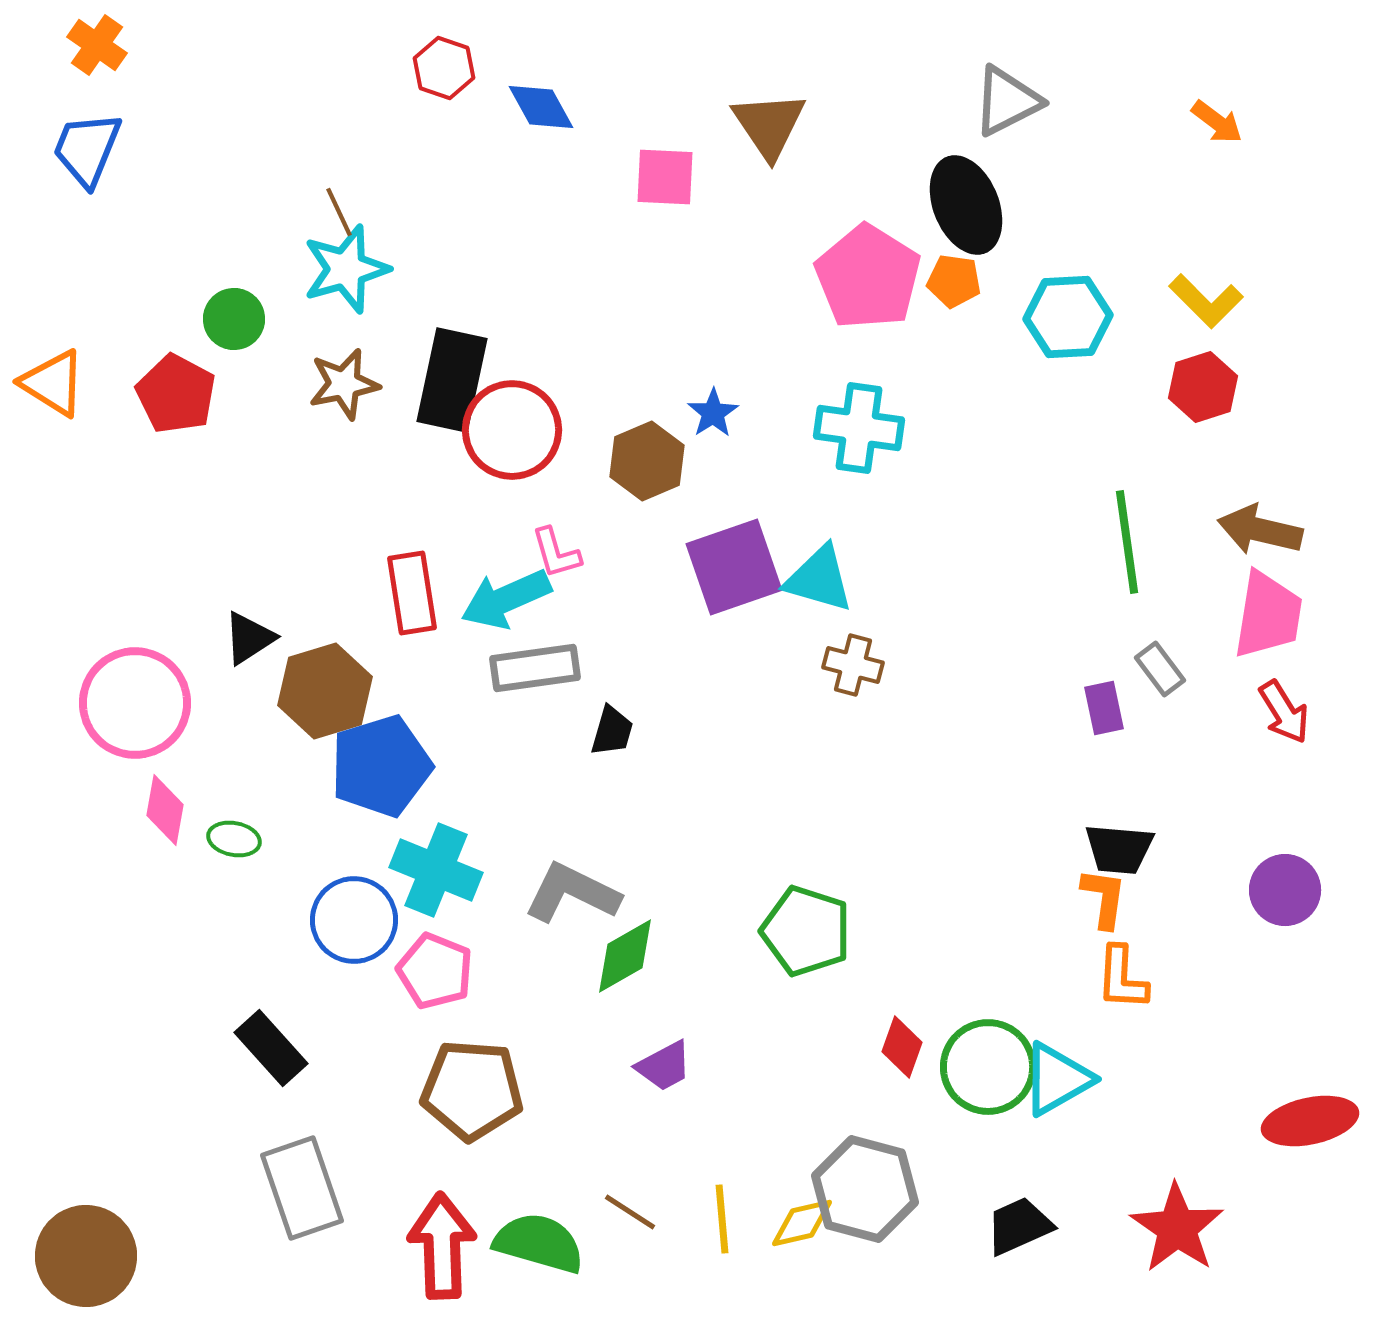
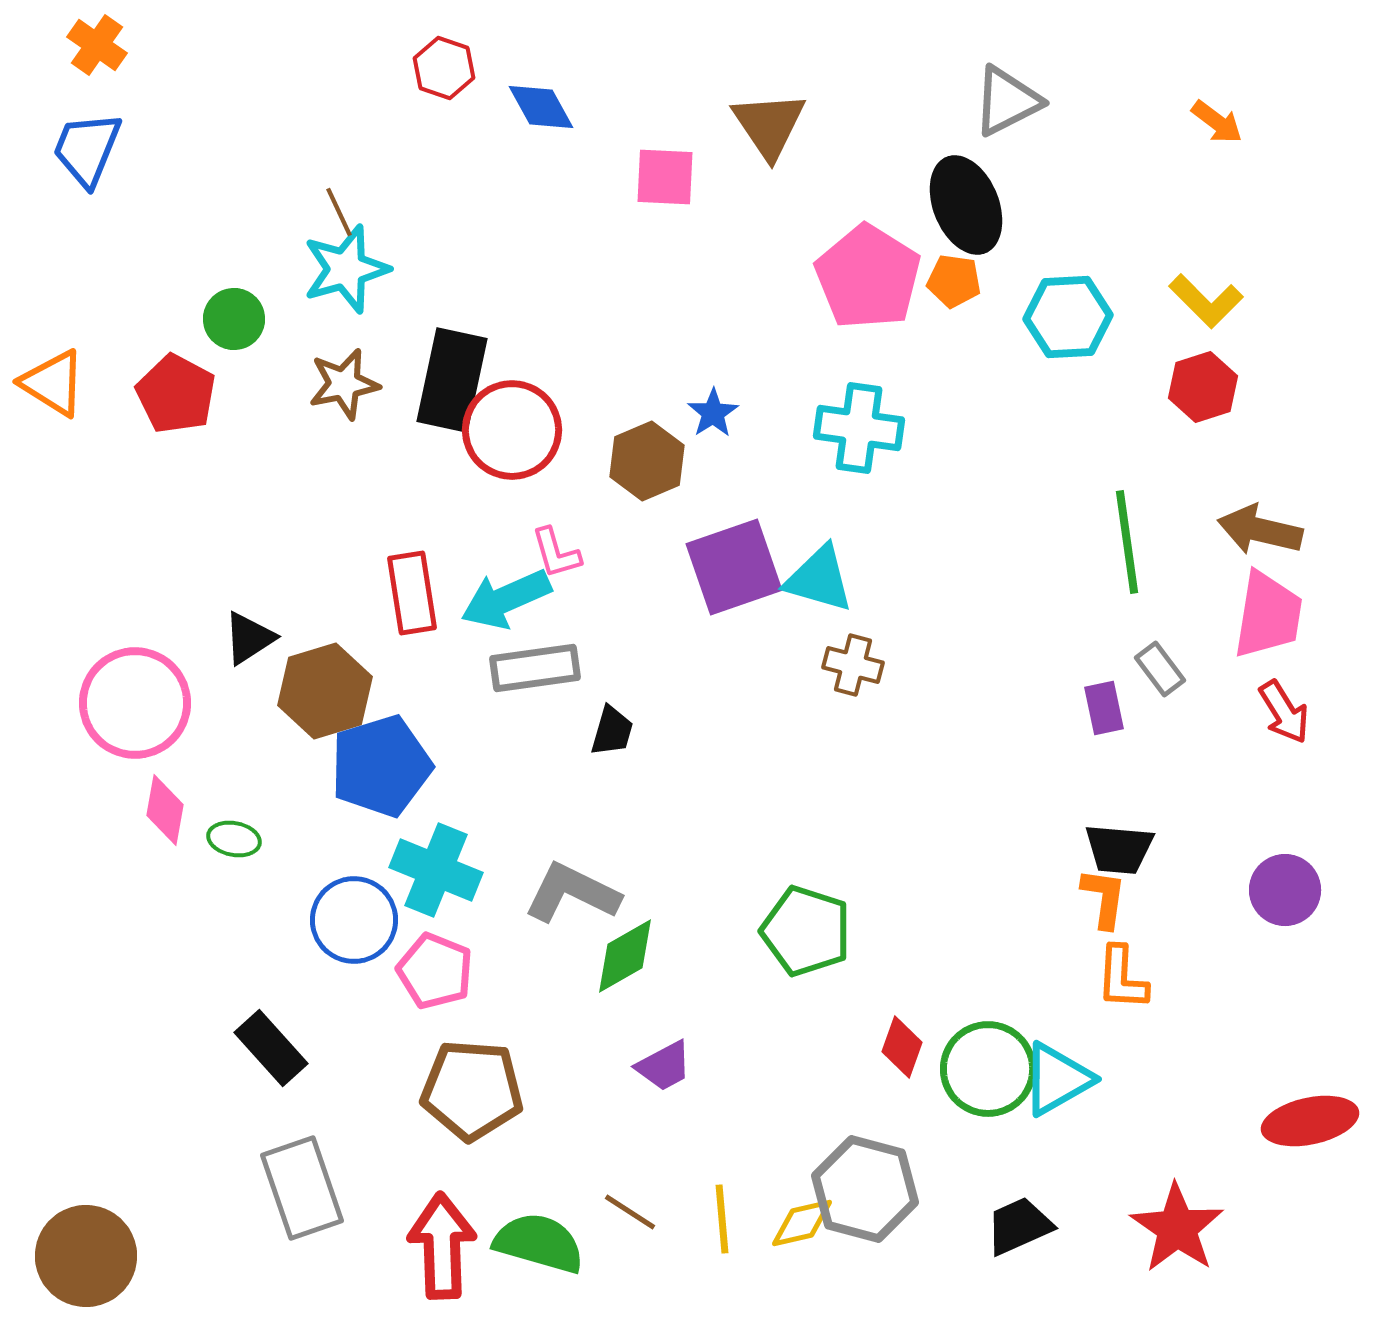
green circle at (988, 1067): moved 2 px down
